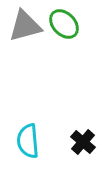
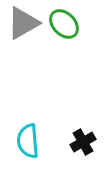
gray triangle: moved 2 px left, 3 px up; rotated 15 degrees counterclockwise
black cross: rotated 20 degrees clockwise
